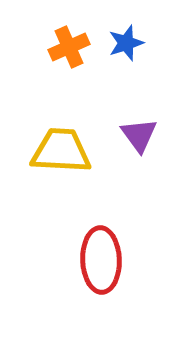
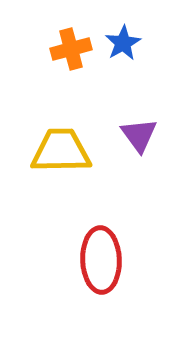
blue star: moved 3 px left; rotated 12 degrees counterclockwise
orange cross: moved 2 px right, 2 px down; rotated 9 degrees clockwise
yellow trapezoid: rotated 4 degrees counterclockwise
